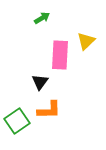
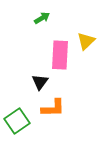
orange L-shape: moved 4 px right, 2 px up
